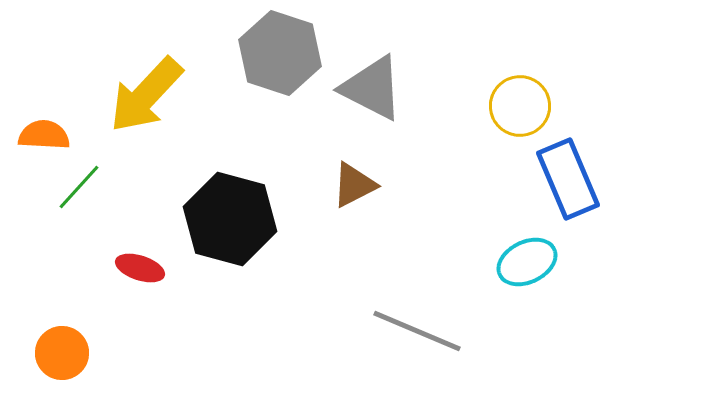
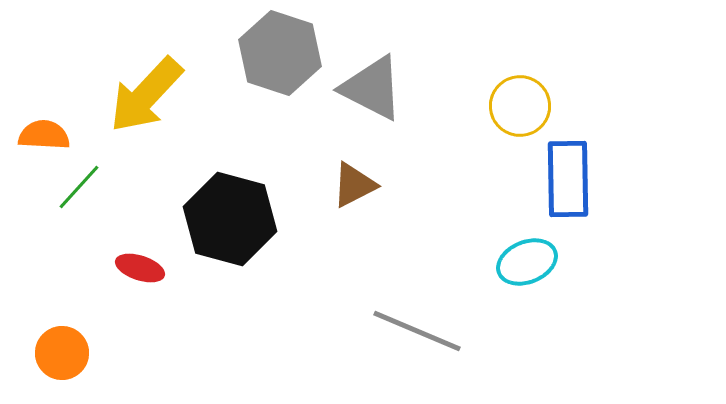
blue rectangle: rotated 22 degrees clockwise
cyan ellipse: rotated 4 degrees clockwise
